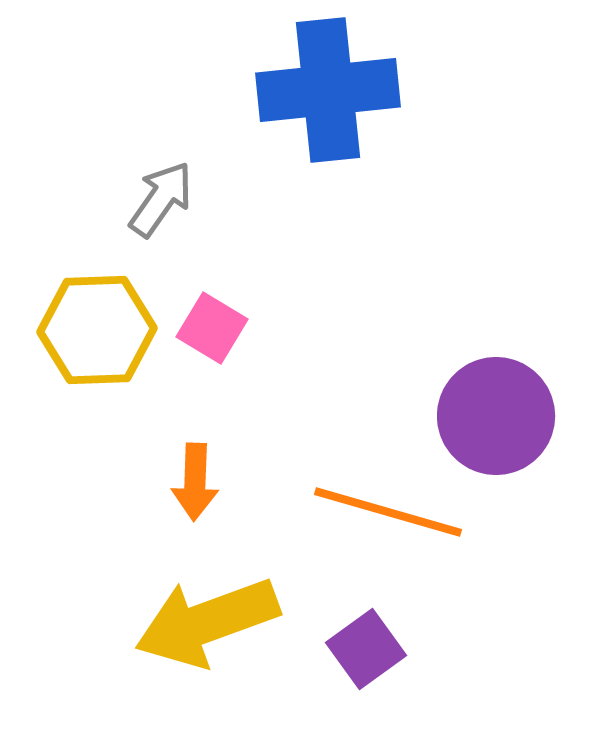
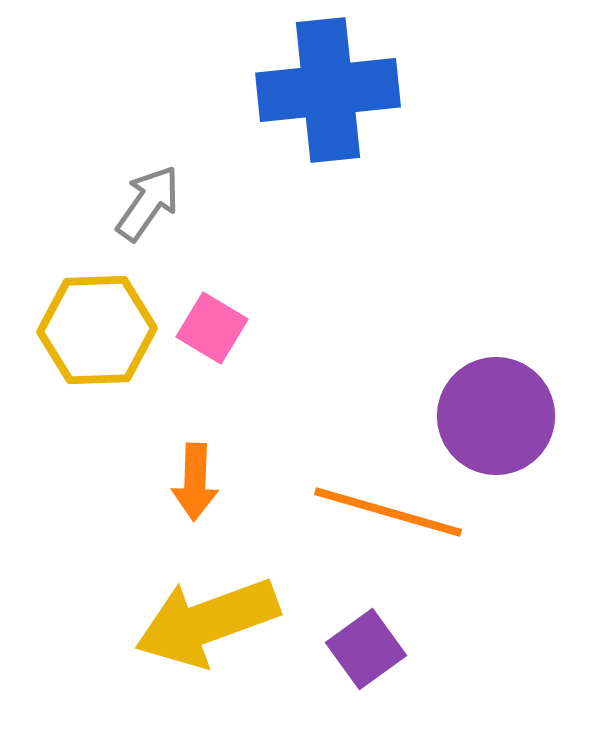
gray arrow: moved 13 px left, 4 px down
